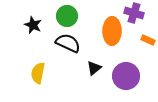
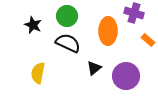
orange ellipse: moved 4 px left
orange rectangle: rotated 16 degrees clockwise
